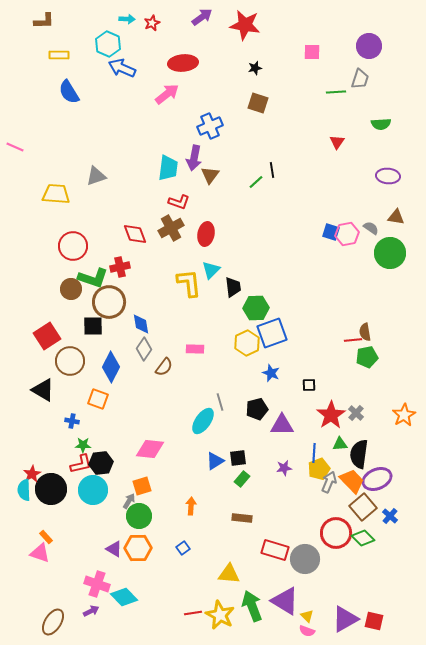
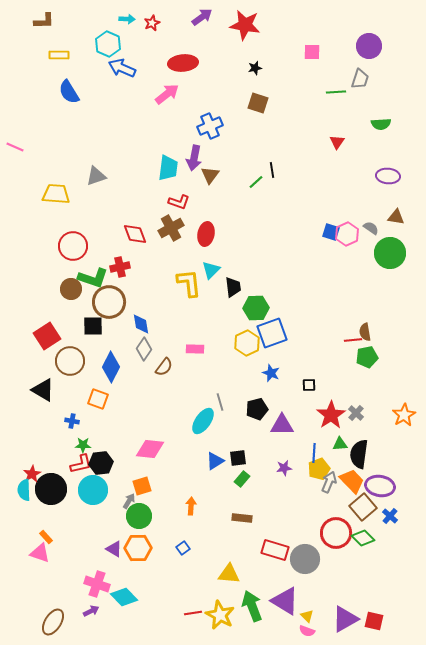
pink hexagon at (347, 234): rotated 15 degrees counterclockwise
purple ellipse at (377, 479): moved 3 px right, 7 px down; rotated 32 degrees clockwise
